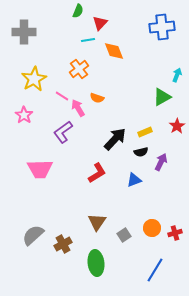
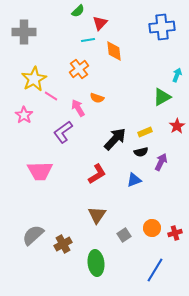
green semicircle: rotated 24 degrees clockwise
orange diamond: rotated 15 degrees clockwise
pink line: moved 11 px left
pink trapezoid: moved 2 px down
red L-shape: moved 1 px down
brown triangle: moved 7 px up
